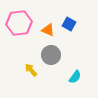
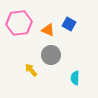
cyan semicircle: moved 1 px down; rotated 144 degrees clockwise
